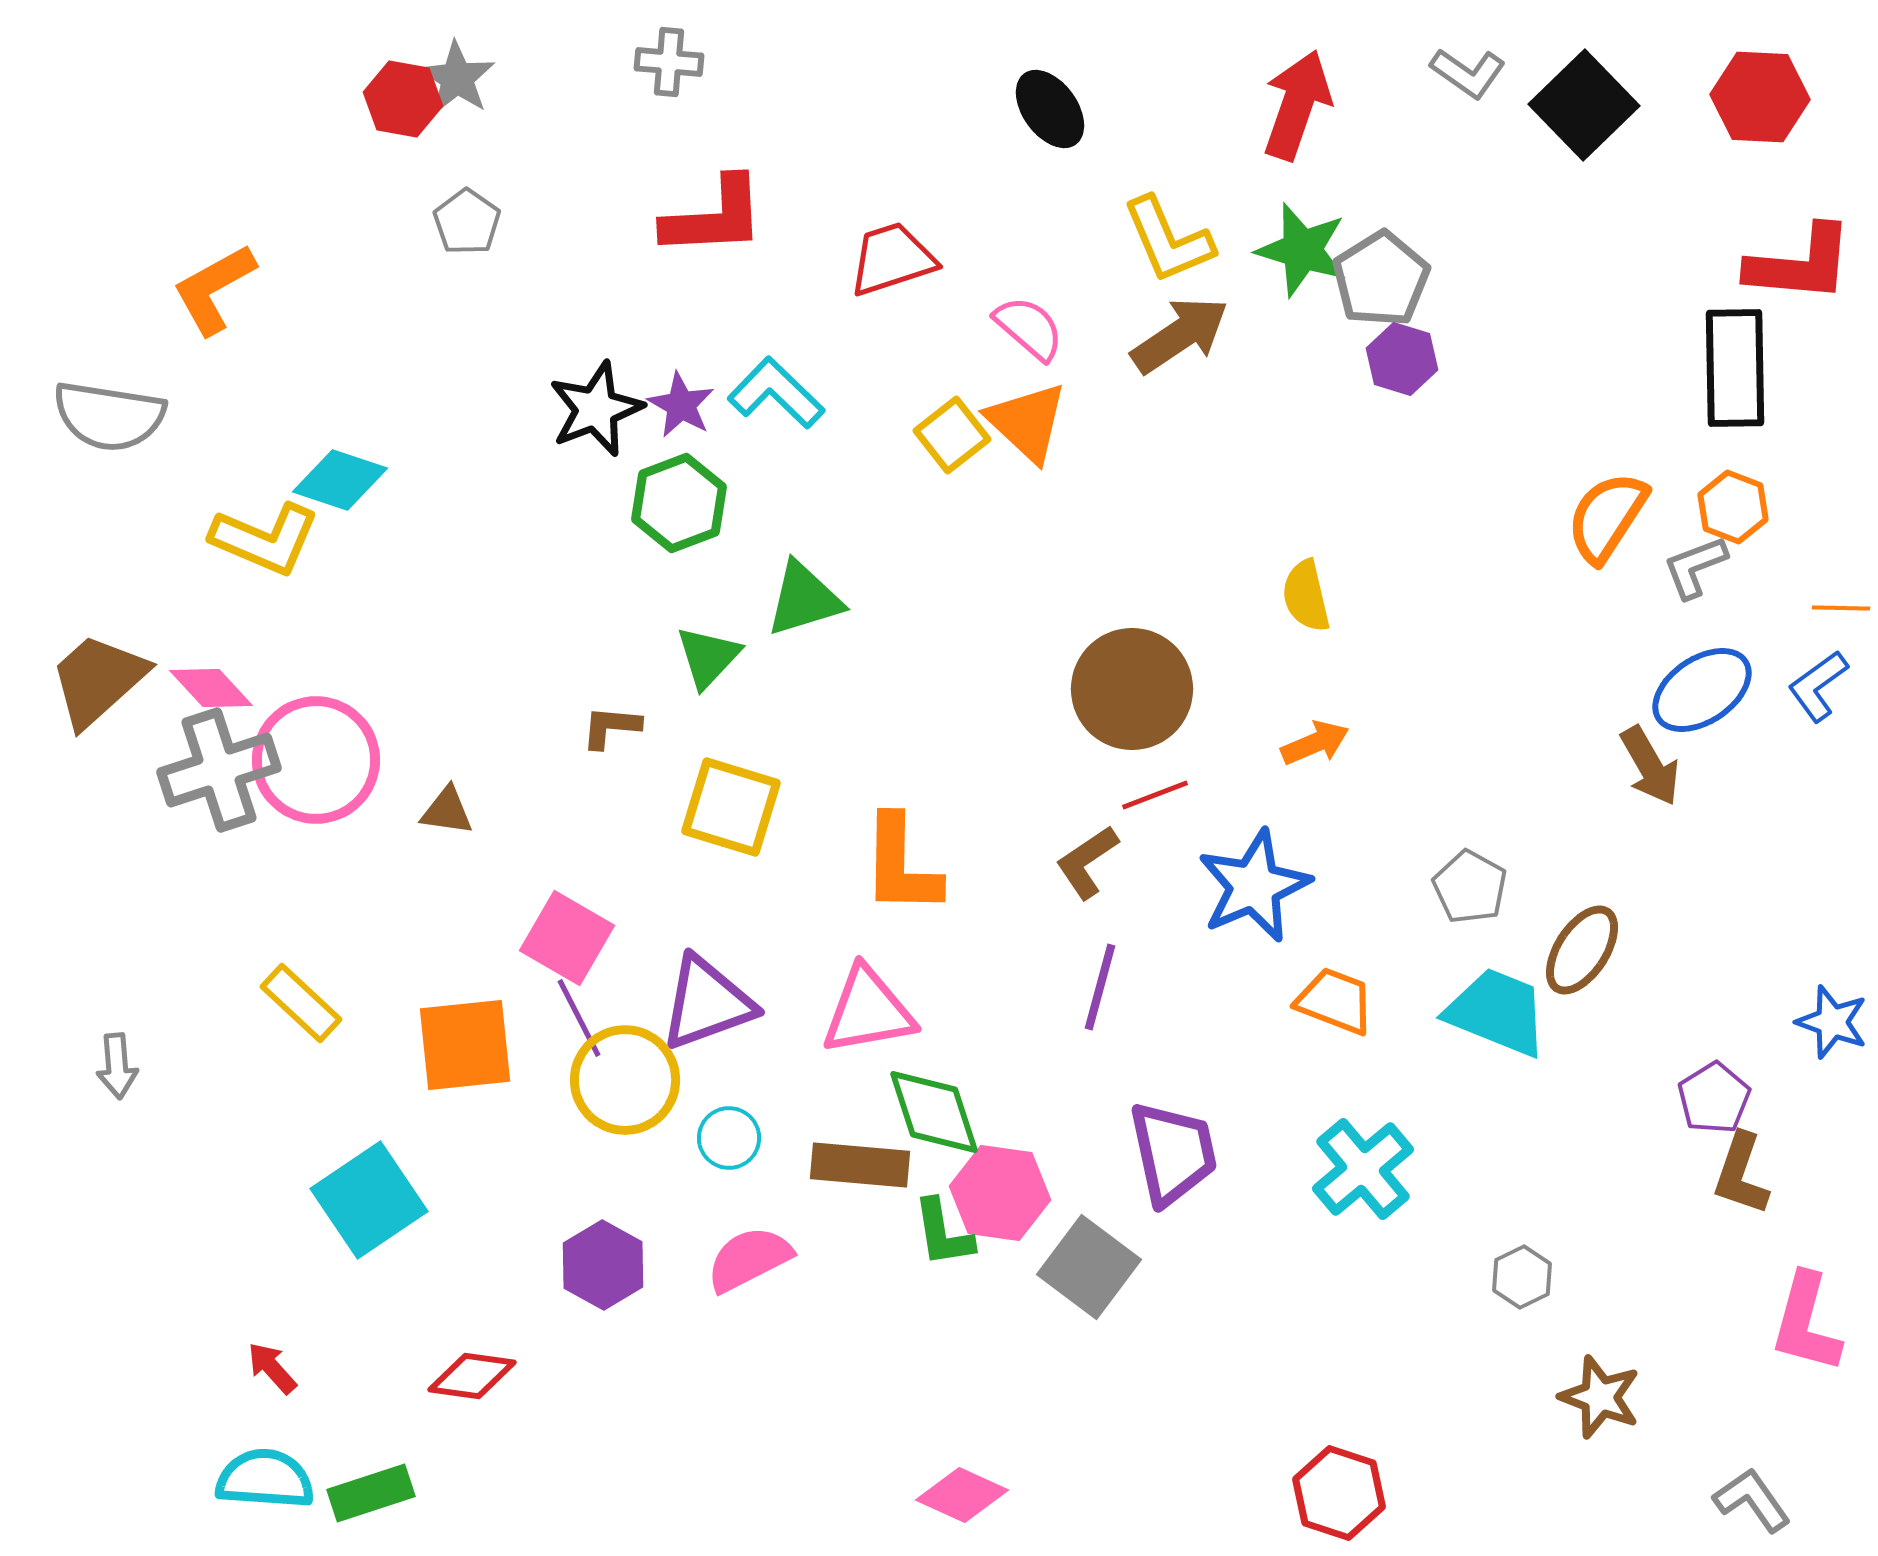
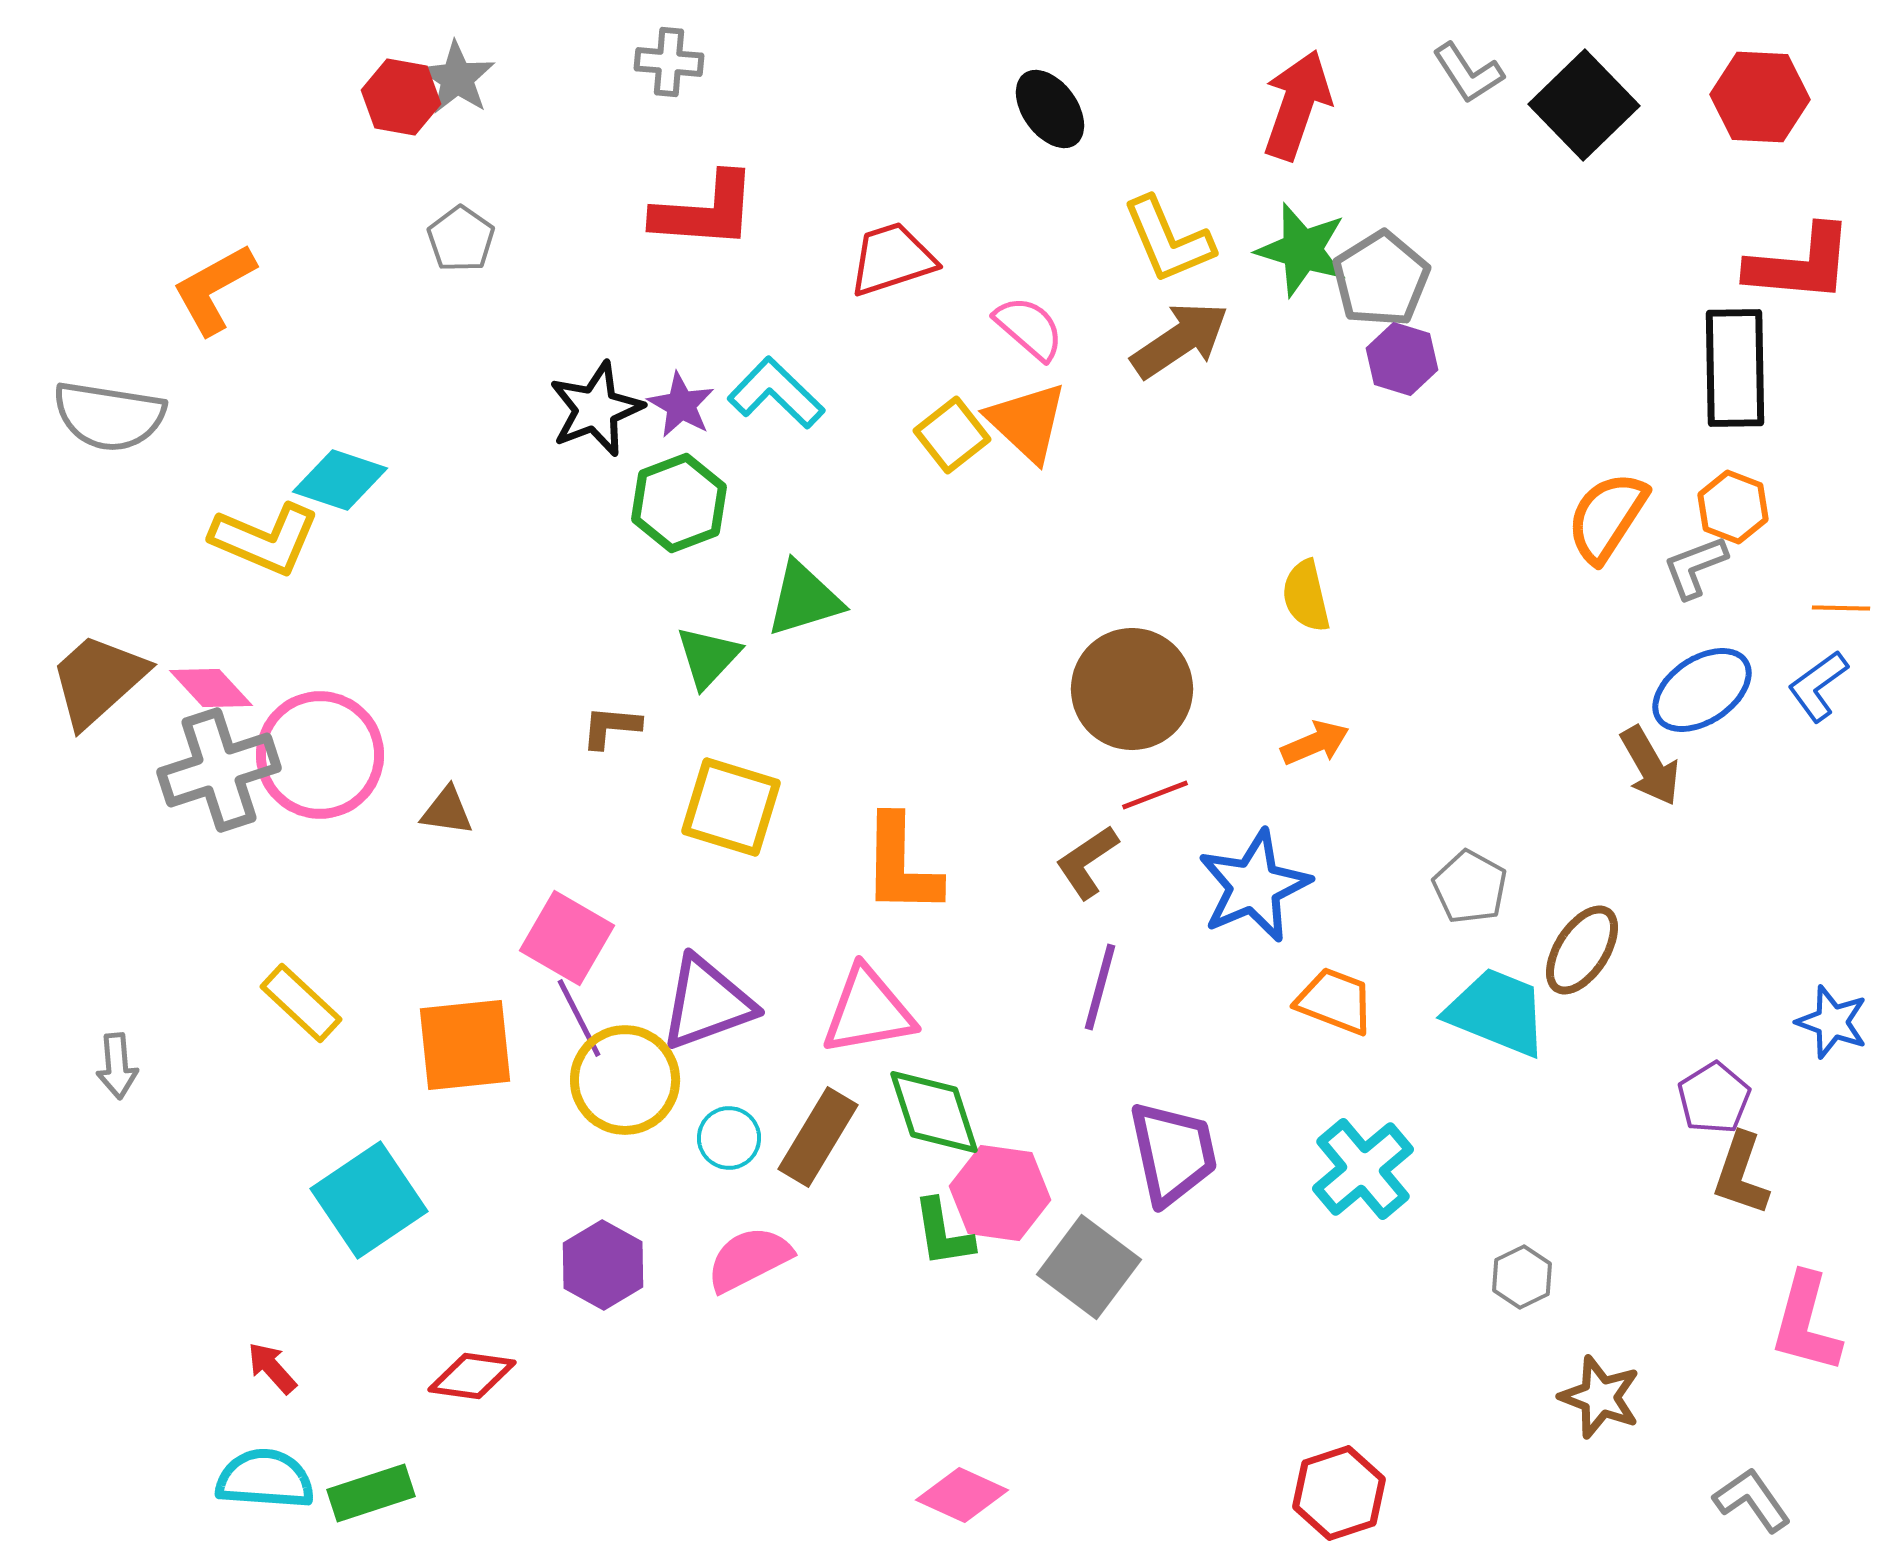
gray L-shape at (1468, 73): rotated 22 degrees clockwise
red hexagon at (403, 99): moved 2 px left, 2 px up
red L-shape at (714, 217): moved 9 px left, 6 px up; rotated 7 degrees clockwise
gray pentagon at (467, 222): moved 6 px left, 17 px down
brown arrow at (1180, 335): moved 5 px down
pink circle at (316, 760): moved 4 px right, 5 px up
brown rectangle at (860, 1165): moved 42 px left, 28 px up; rotated 64 degrees counterclockwise
red hexagon at (1339, 1493): rotated 24 degrees clockwise
